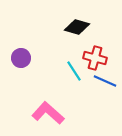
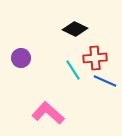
black diamond: moved 2 px left, 2 px down; rotated 10 degrees clockwise
red cross: rotated 20 degrees counterclockwise
cyan line: moved 1 px left, 1 px up
